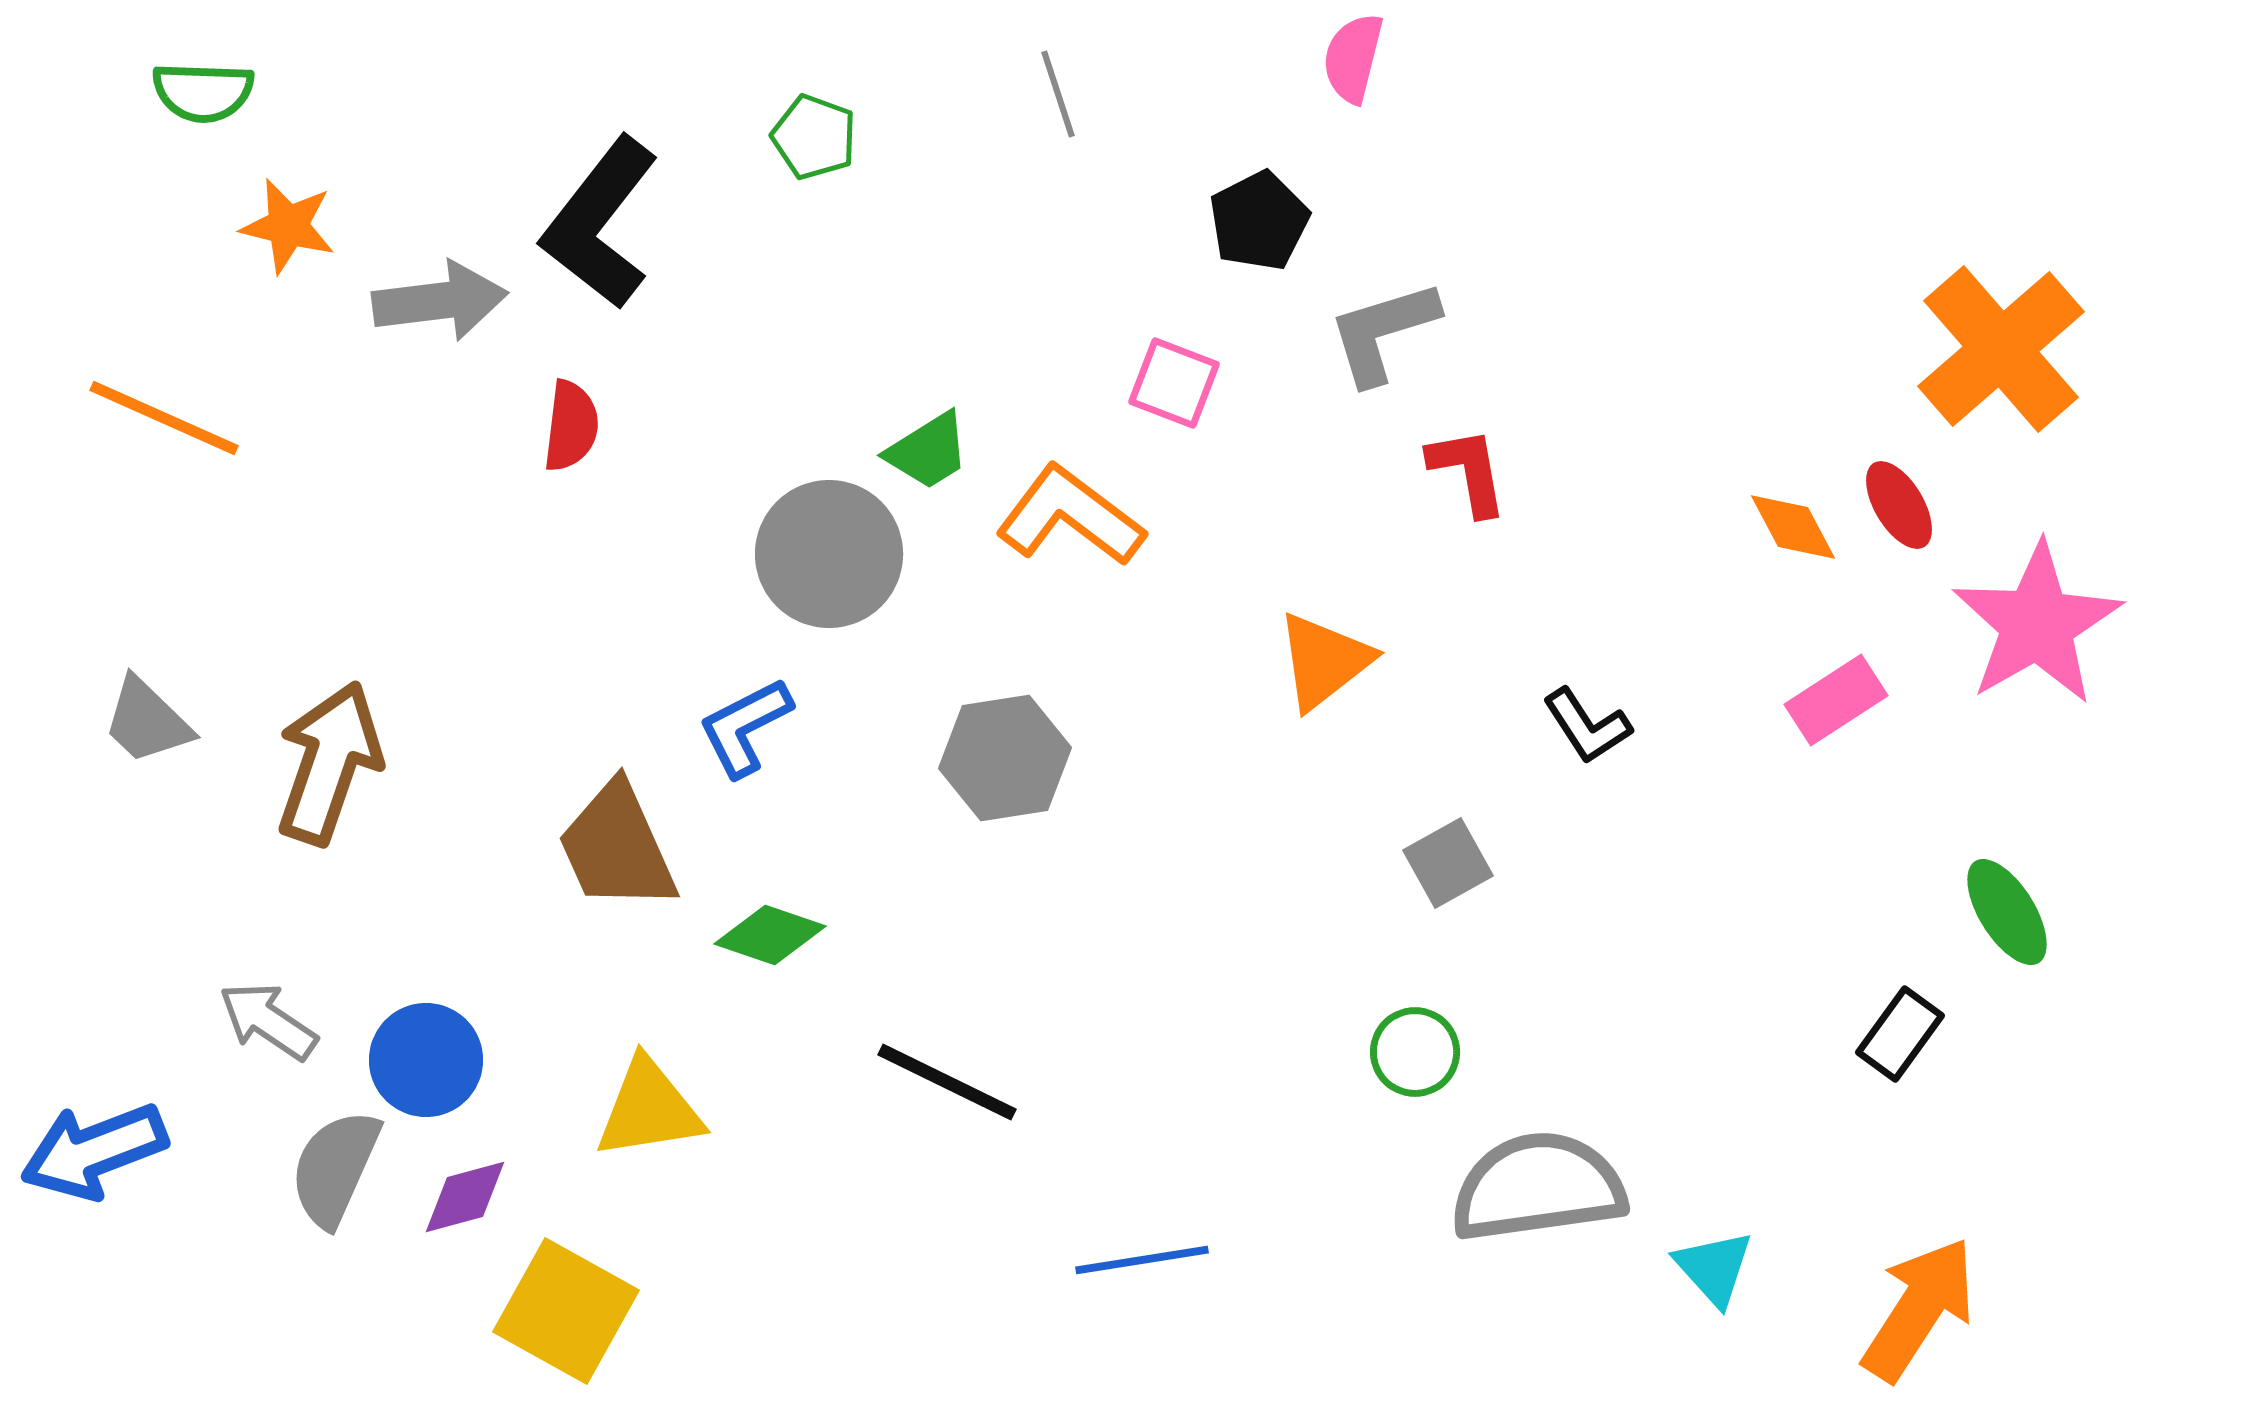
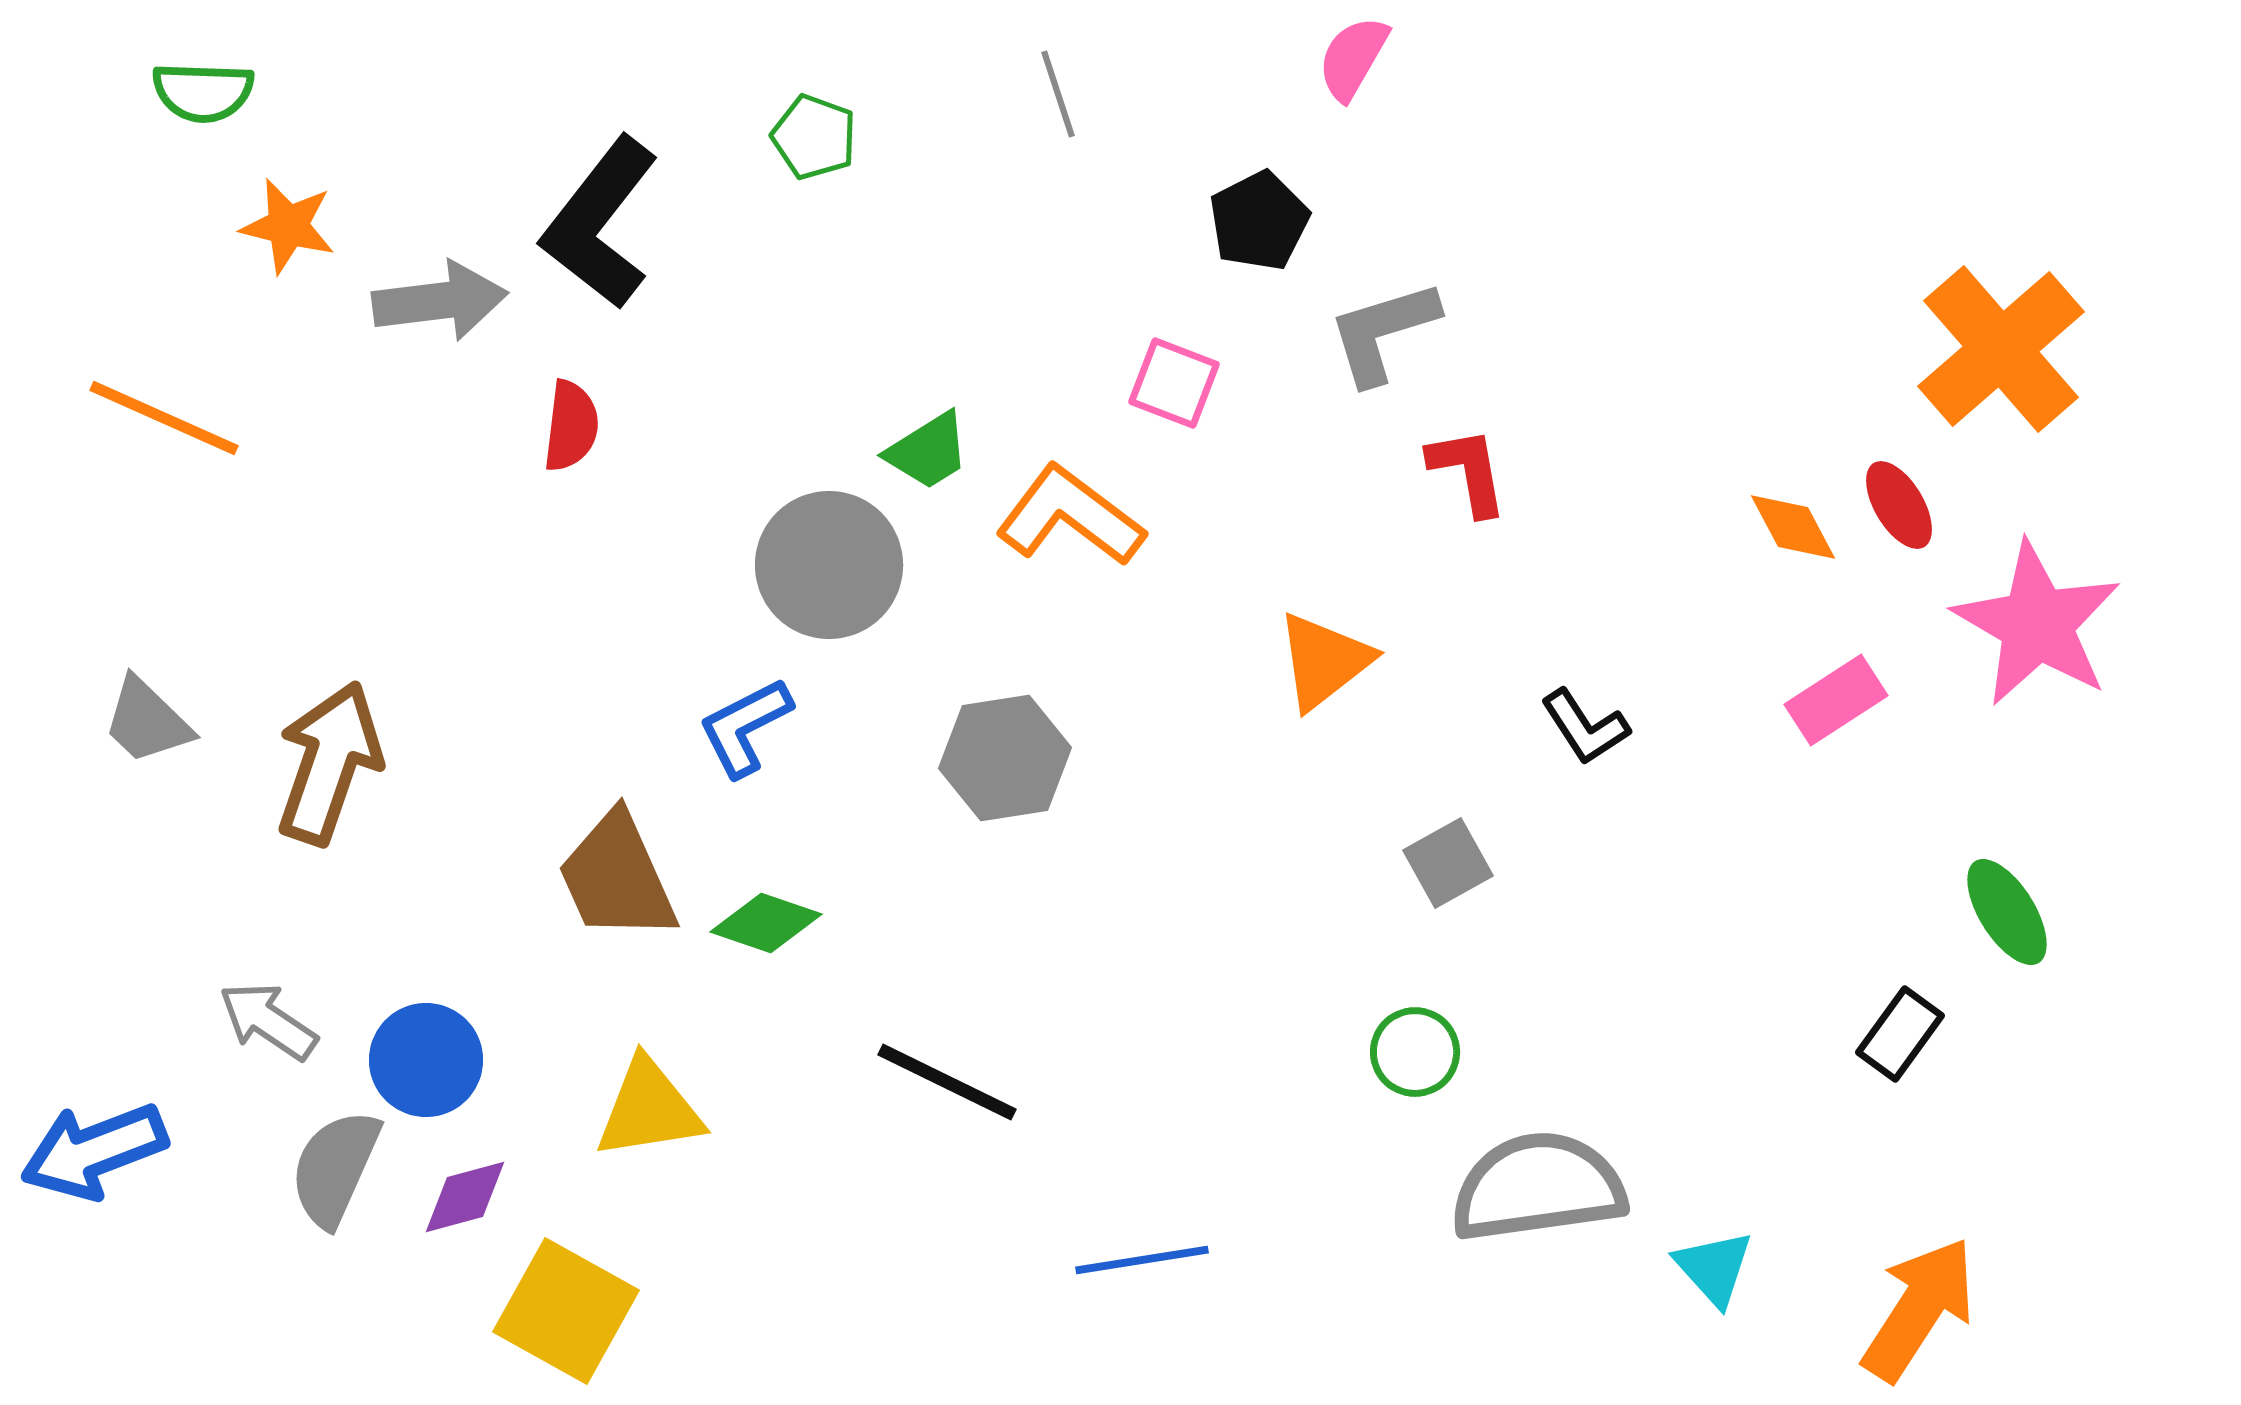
pink semicircle at (1353, 58): rotated 16 degrees clockwise
gray circle at (829, 554): moved 11 px down
pink star at (2037, 624): rotated 12 degrees counterclockwise
black L-shape at (1587, 726): moved 2 px left, 1 px down
brown trapezoid at (617, 847): moved 30 px down
green diamond at (770, 935): moved 4 px left, 12 px up
